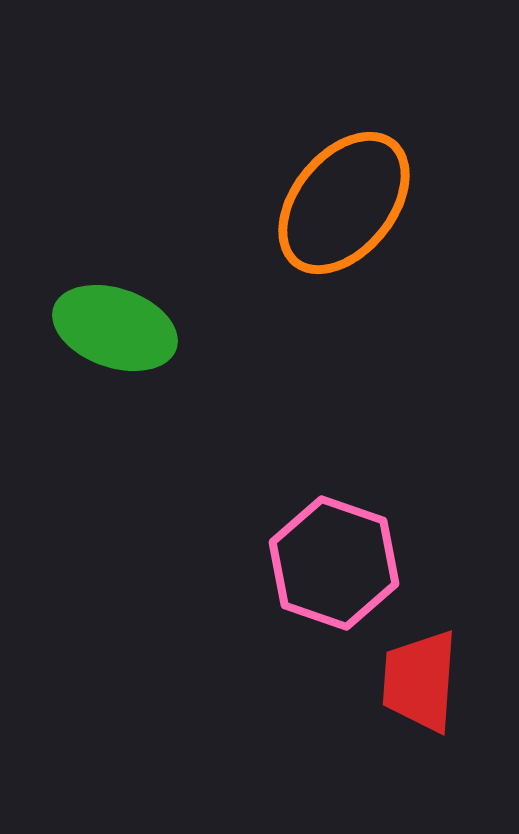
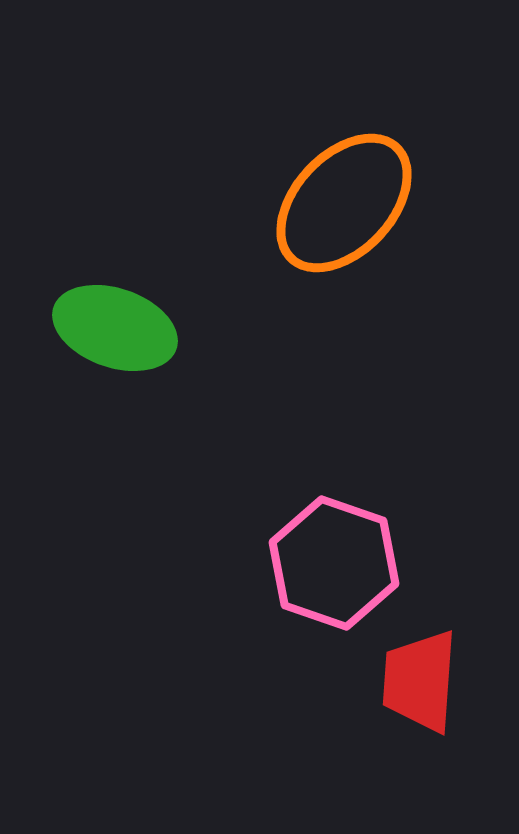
orange ellipse: rotated 4 degrees clockwise
